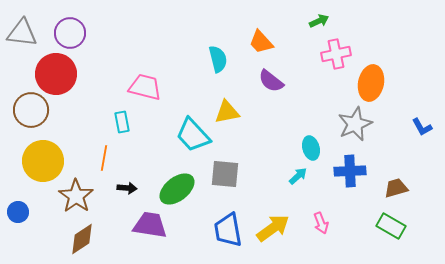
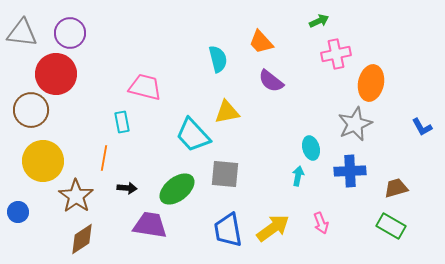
cyan arrow: rotated 36 degrees counterclockwise
